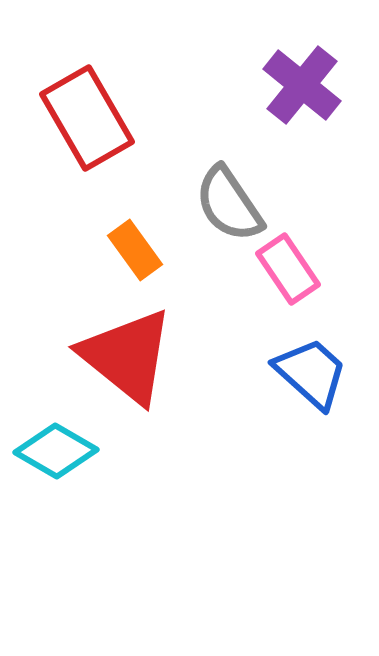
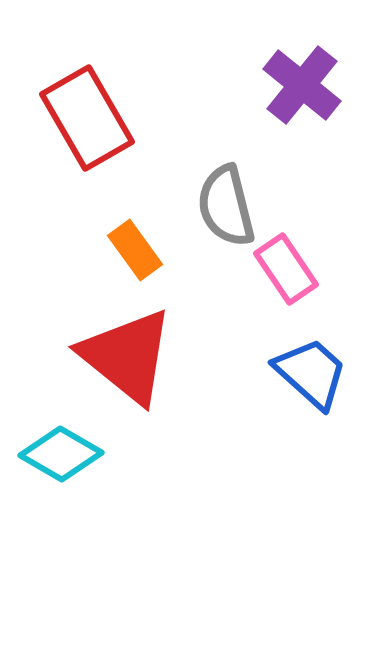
gray semicircle: moved 3 px left, 2 px down; rotated 20 degrees clockwise
pink rectangle: moved 2 px left
cyan diamond: moved 5 px right, 3 px down
